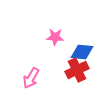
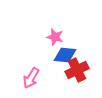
pink star: rotated 12 degrees clockwise
blue diamond: moved 17 px left, 3 px down
